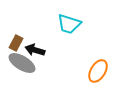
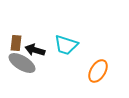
cyan trapezoid: moved 3 px left, 21 px down
brown rectangle: rotated 21 degrees counterclockwise
